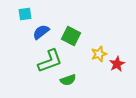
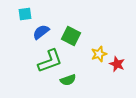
red star: rotated 21 degrees counterclockwise
